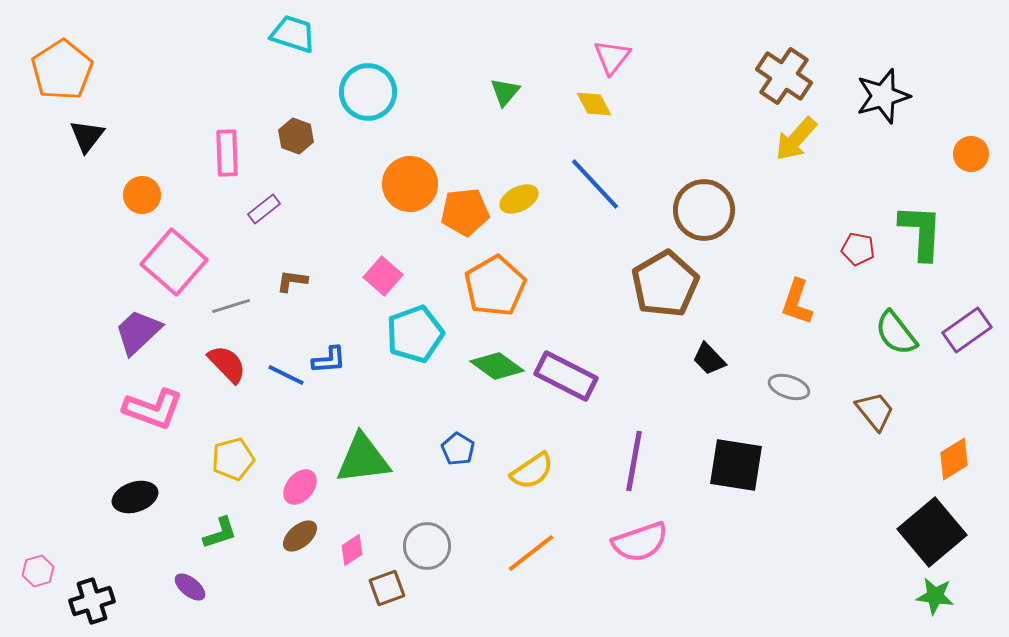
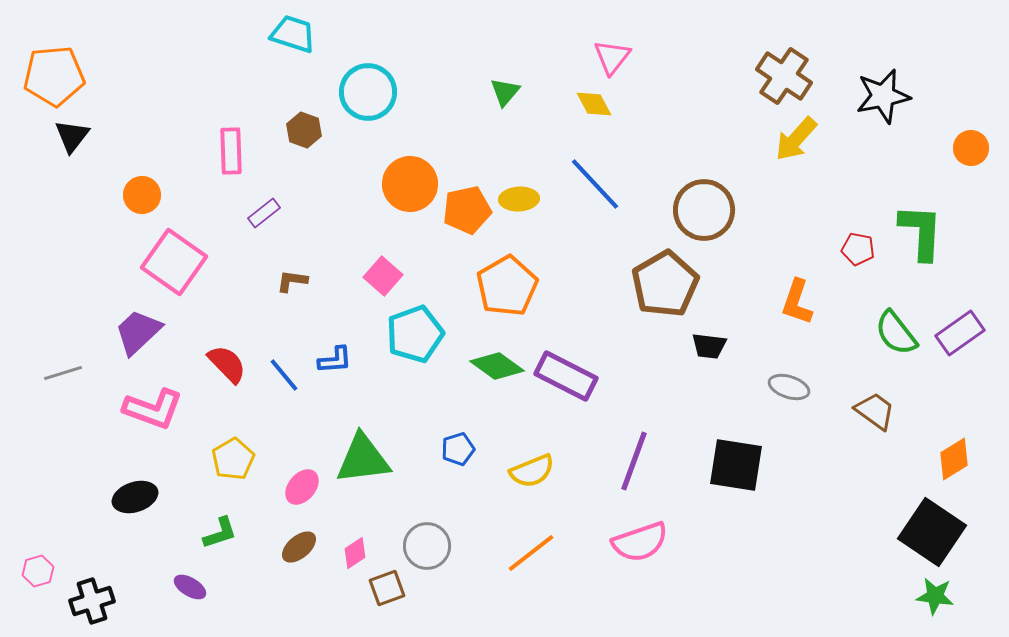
orange pentagon at (62, 70): moved 8 px left, 6 px down; rotated 28 degrees clockwise
black star at (883, 96): rotated 4 degrees clockwise
black triangle at (87, 136): moved 15 px left
brown hexagon at (296, 136): moved 8 px right, 6 px up
pink rectangle at (227, 153): moved 4 px right, 2 px up
orange circle at (971, 154): moved 6 px up
yellow ellipse at (519, 199): rotated 24 degrees clockwise
purple rectangle at (264, 209): moved 4 px down
orange pentagon at (465, 212): moved 2 px right, 2 px up; rotated 6 degrees counterclockwise
pink square at (174, 262): rotated 6 degrees counterclockwise
orange pentagon at (495, 286): moved 12 px right
gray line at (231, 306): moved 168 px left, 67 px down
purple rectangle at (967, 330): moved 7 px left, 3 px down
black trapezoid at (709, 359): moved 13 px up; rotated 39 degrees counterclockwise
blue L-shape at (329, 360): moved 6 px right
blue line at (286, 375): moved 2 px left; rotated 24 degrees clockwise
brown trapezoid at (875, 411): rotated 15 degrees counterclockwise
blue pentagon at (458, 449): rotated 24 degrees clockwise
yellow pentagon at (233, 459): rotated 15 degrees counterclockwise
purple line at (634, 461): rotated 10 degrees clockwise
yellow semicircle at (532, 471): rotated 12 degrees clockwise
pink ellipse at (300, 487): moved 2 px right
black square at (932, 532): rotated 16 degrees counterclockwise
brown ellipse at (300, 536): moved 1 px left, 11 px down
pink diamond at (352, 550): moved 3 px right, 3 px down
purple ellipse at (190, 587): rotated 8 degrees counterclockwise
